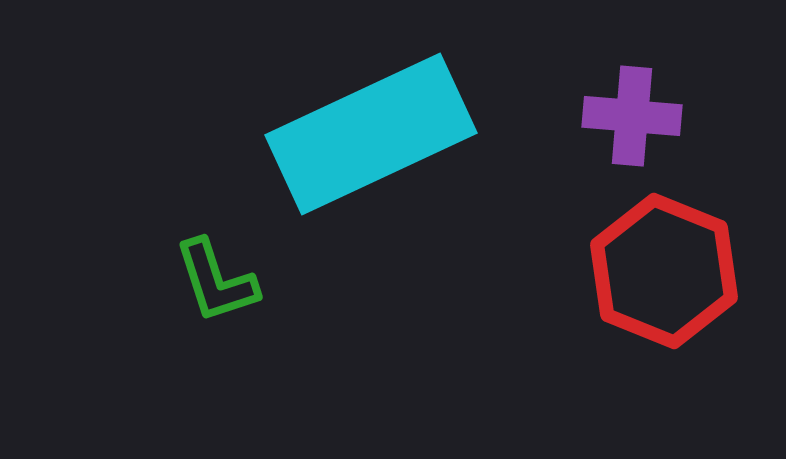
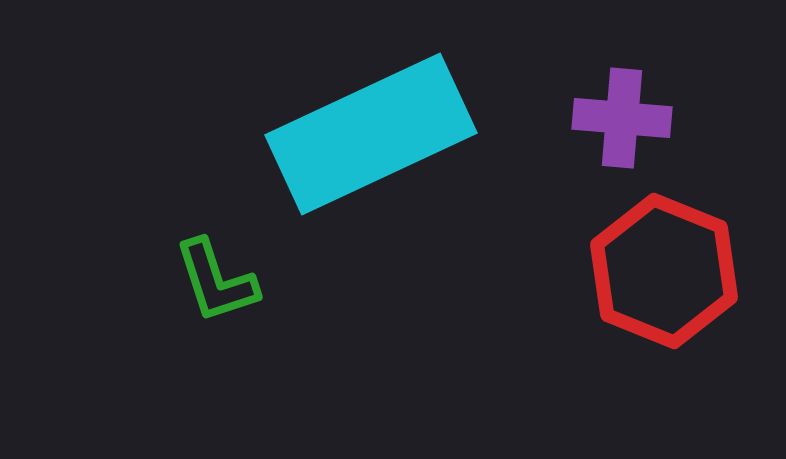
purple cross: moved 10 px left, 2 px down
